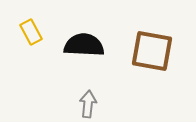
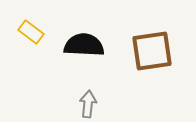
yellow rectangle: rotated 25 degrees counterclockwise
brown square: rotated 18 degrees counterclockwise
